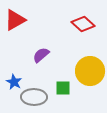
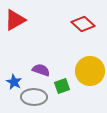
purple semicircle: moved 15 px down; rotated 60 degrees clockwise
green square: moved 1 px left, 2 px up; rotated 21 degrees counterclockwise
